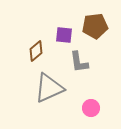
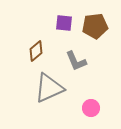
purple square: moved 12 px up
gray L-shape: moved 3 px left, 1 px up; rotated 15 degrees counterclockwise
